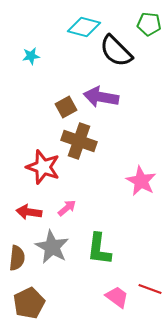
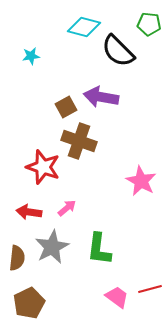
black semicircle: moved 2 px right
gray star: rotated 16 degrees clockwise
red line: rotated 35 degrees counterclockwise
